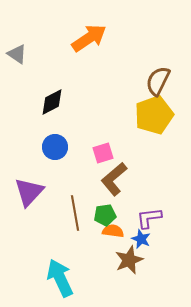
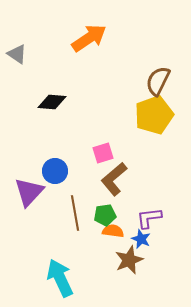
black diamond: rotated 32 degrees clockwise
blue circle: moved 24 px down
